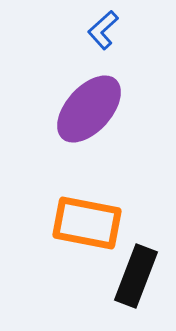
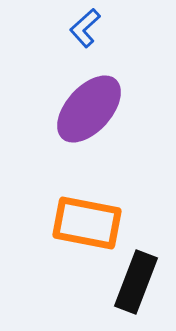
blue L-shape: moved 18 px left, 2 px up
black rectangle: moved 6 px down
